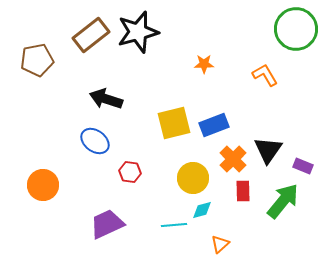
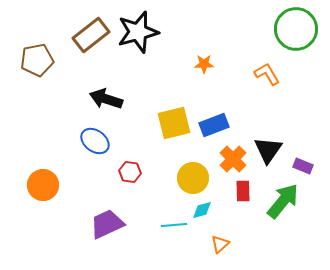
orange L-shape: moved 2 px right, 1 px up
